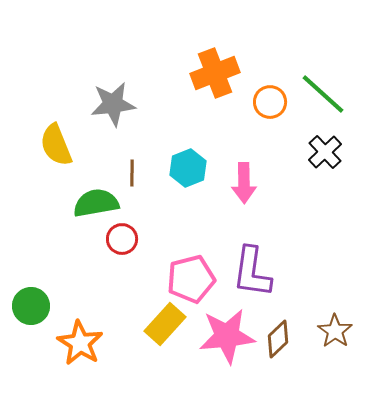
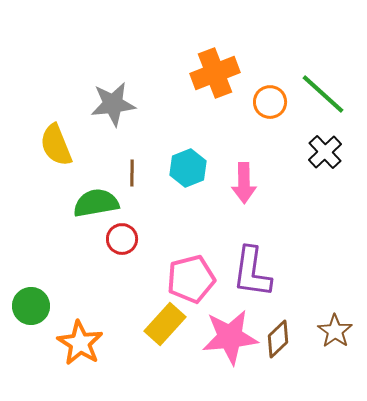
pink star: moved 3 px right, 1 px down
